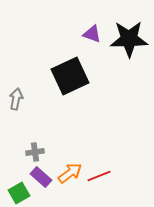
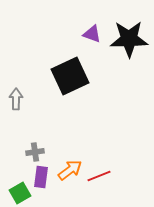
gray arrow: rotated 10 degrees counterclockwise
orange arrow: moved 3 px up
purple rectangle: rotated 55 degrees clockwise
green square: moved 1 px right
